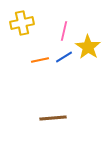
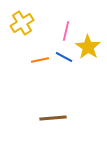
yellow cross: rotated 20 degrees counterclockwise
pink line: moved 2 px right
blue line: rotated 60 degrees clockwise
